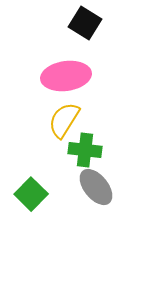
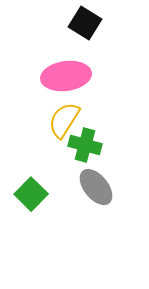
green cross: moved 5 px up; rotated 8 degrees clockwise
